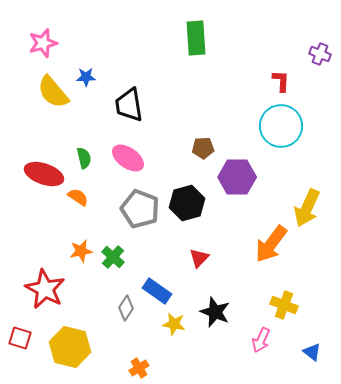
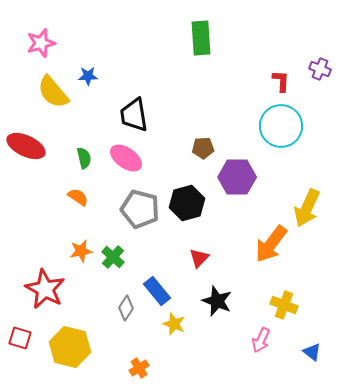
green rectangle: moved 5 px right
pink star: moved 2 px left
purple cross: moved 15 px down
blue star: moved 2 px right, 1 px up
black trapezoid: moved 5 px right, 10 px down
pink ellipse: moved 2 px left
red ellipse: moved 18 px left, 28 px up; rotated 6 degrees clockwise
gray pentagon: rotated 6 degrees counterclockwise
blue rectangle: rotated 16 degrees clockwise
black star: moved 2 px right, 11 px up
yellow star: rotated 10 degrees clockwise
